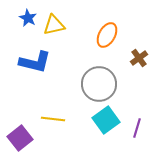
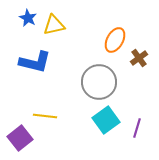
orange ellipse: moved 8 px right, 5 px down
gray circle: moved 2 px up
yellow line: moved 8 px left, 3 px up
